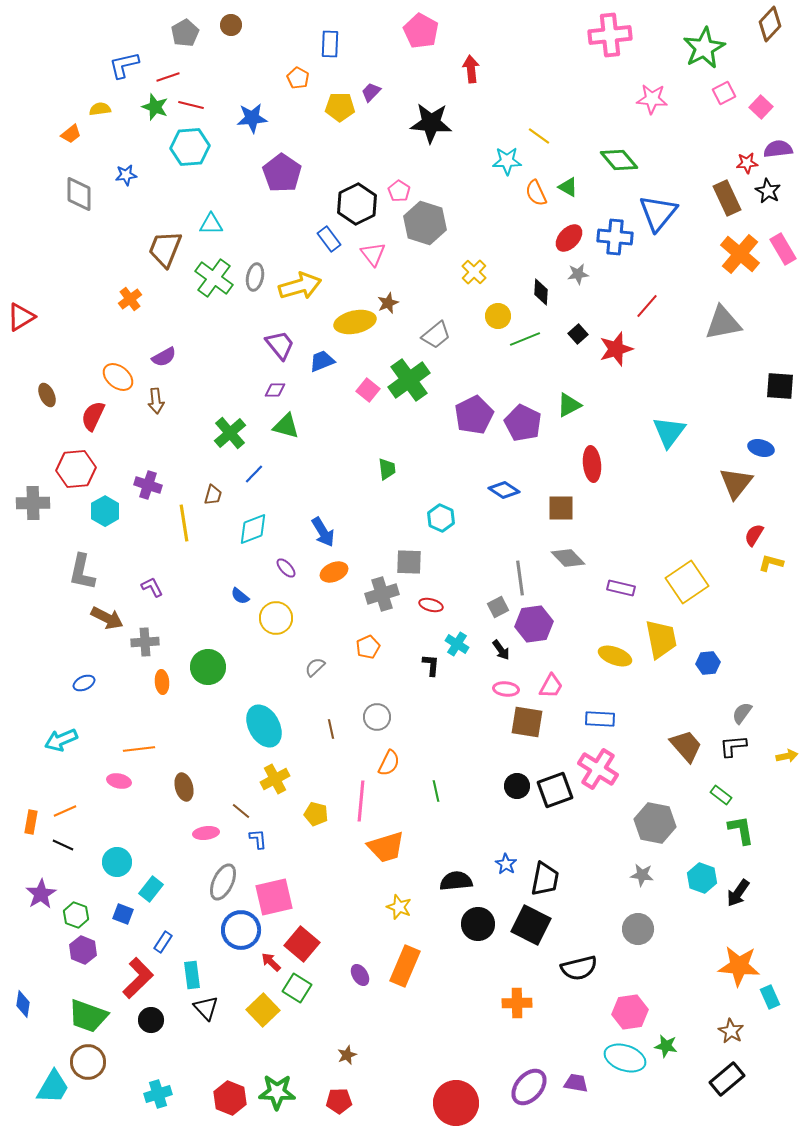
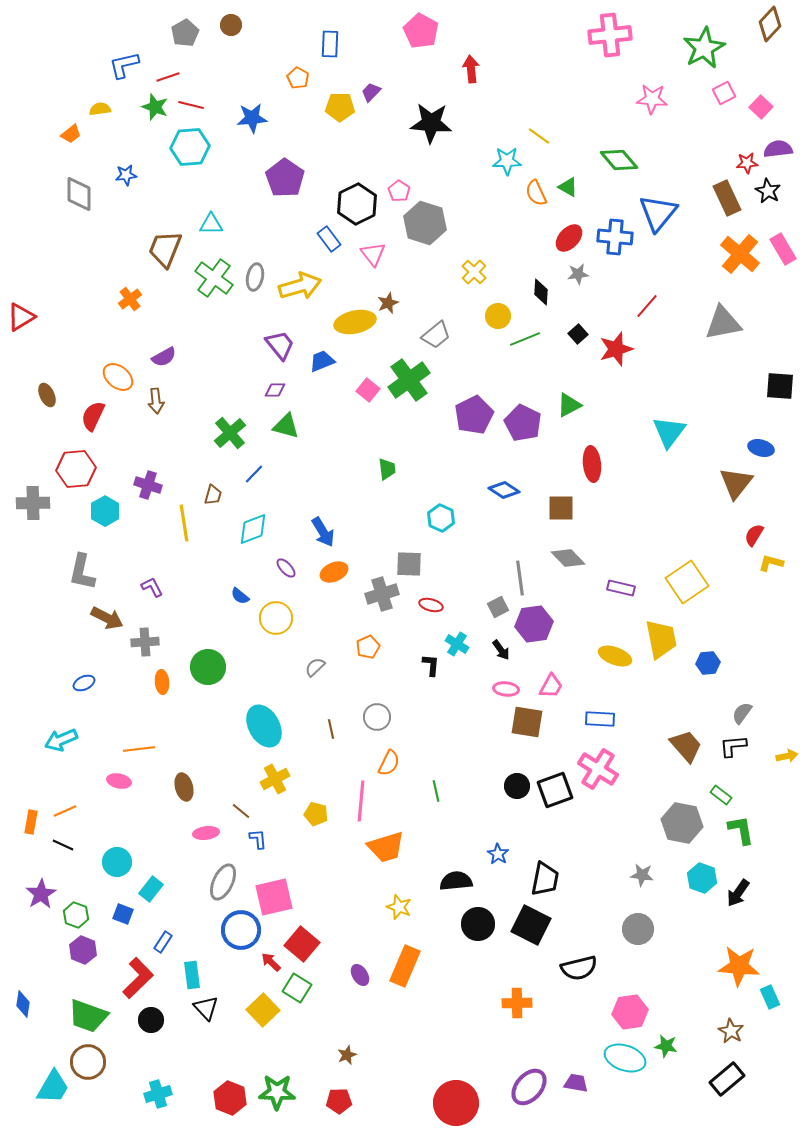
purple pentagon at (282, 173): moved 3 px right, 5 px down
gray square at (409, 562): moved 2 px down
gray hexagon at (655, 823): moved 27 px right
blue star at (506, 864): moved 8 px left, 10 px up
